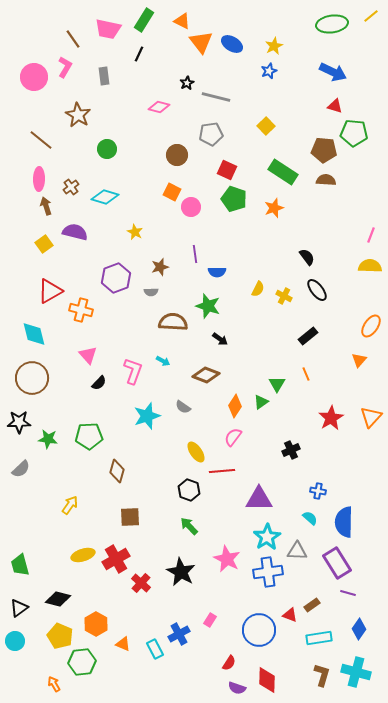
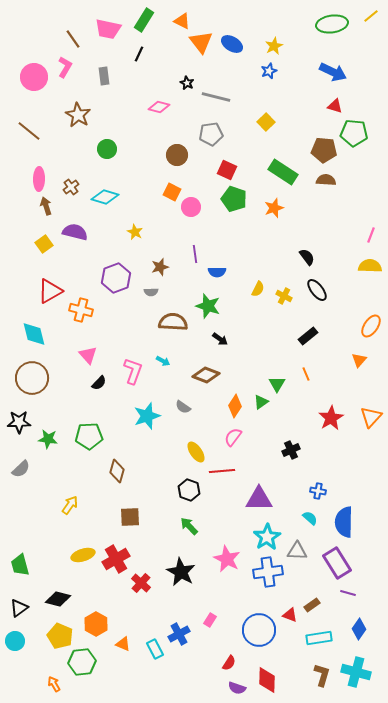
black star at (187, 83): rotated 16 degrees counterclockwise
yellow square at (266, 126): moved 4 px up
brown line at (41, 140): moved 12 px left, 9 px up
